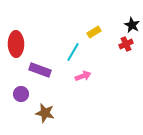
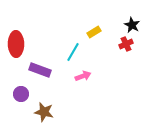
brown star: moved 1 px left, 1 px up
